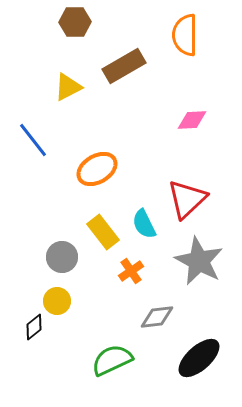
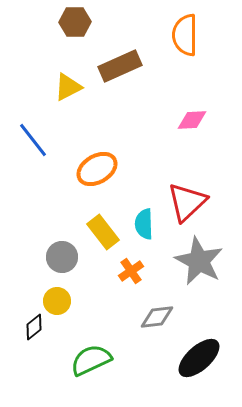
brown rectangle: moved 4 px left; rotated 6 degrees clockwise
red triangle: moved 3 px down
cyan semicircle: rotated 24 degrees clockwise
green semicircle: moved 21 px left
